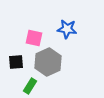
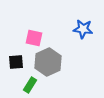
blue star: moved 16 px right
green rectangle: moved 1 px up
